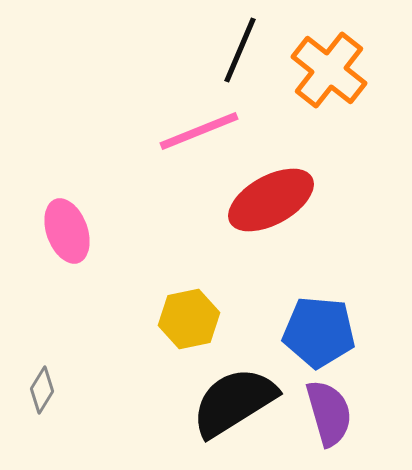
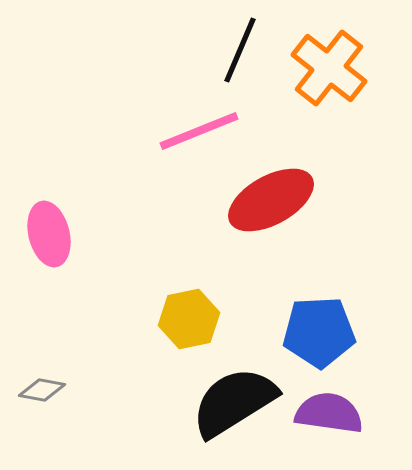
orange cross: moved 2 px up
pink ellipse: moved 18 px left, 3 px down; rotated 6 degrees clockwise
blue pentagon: rotated 8 degrees counterclockwise
gray diamond: rotated 69 degrees clockwise
purple semicircle: rotated 66 degrees counterclockwise
